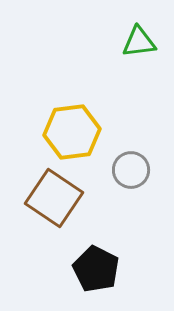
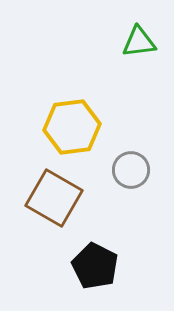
yellow hexagon: moved 5 px up
brown square: rotated 4 degrees counterclockwise
black pentagon: moved 1 px left, 3 px up
